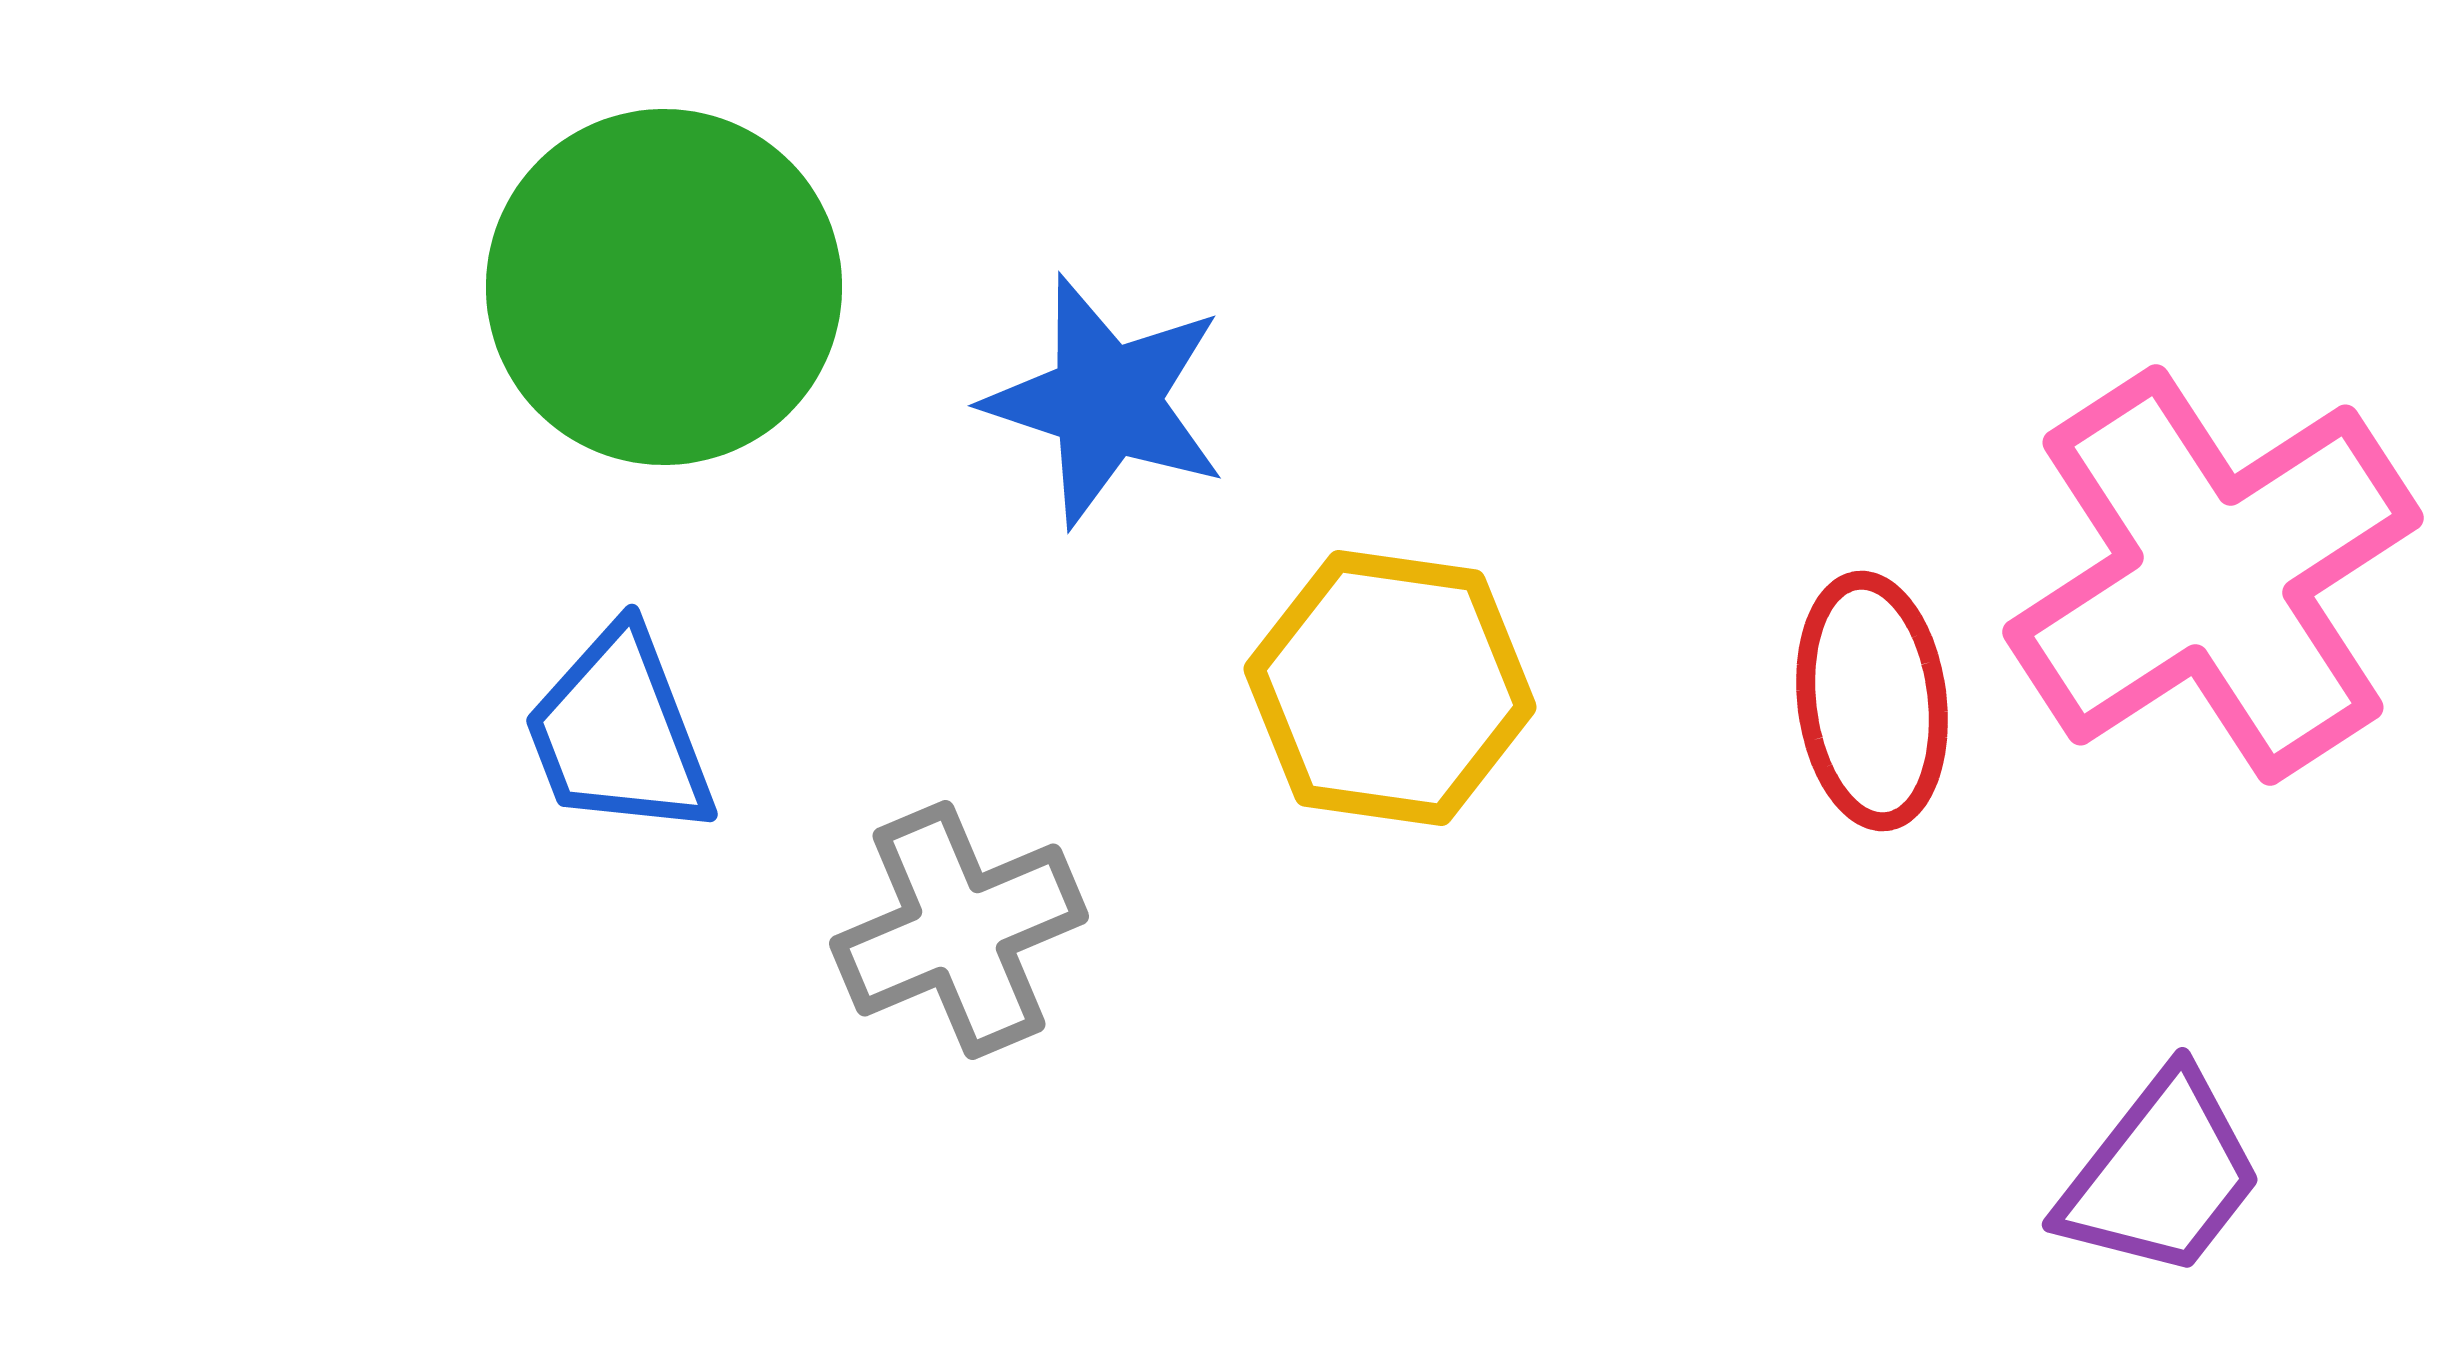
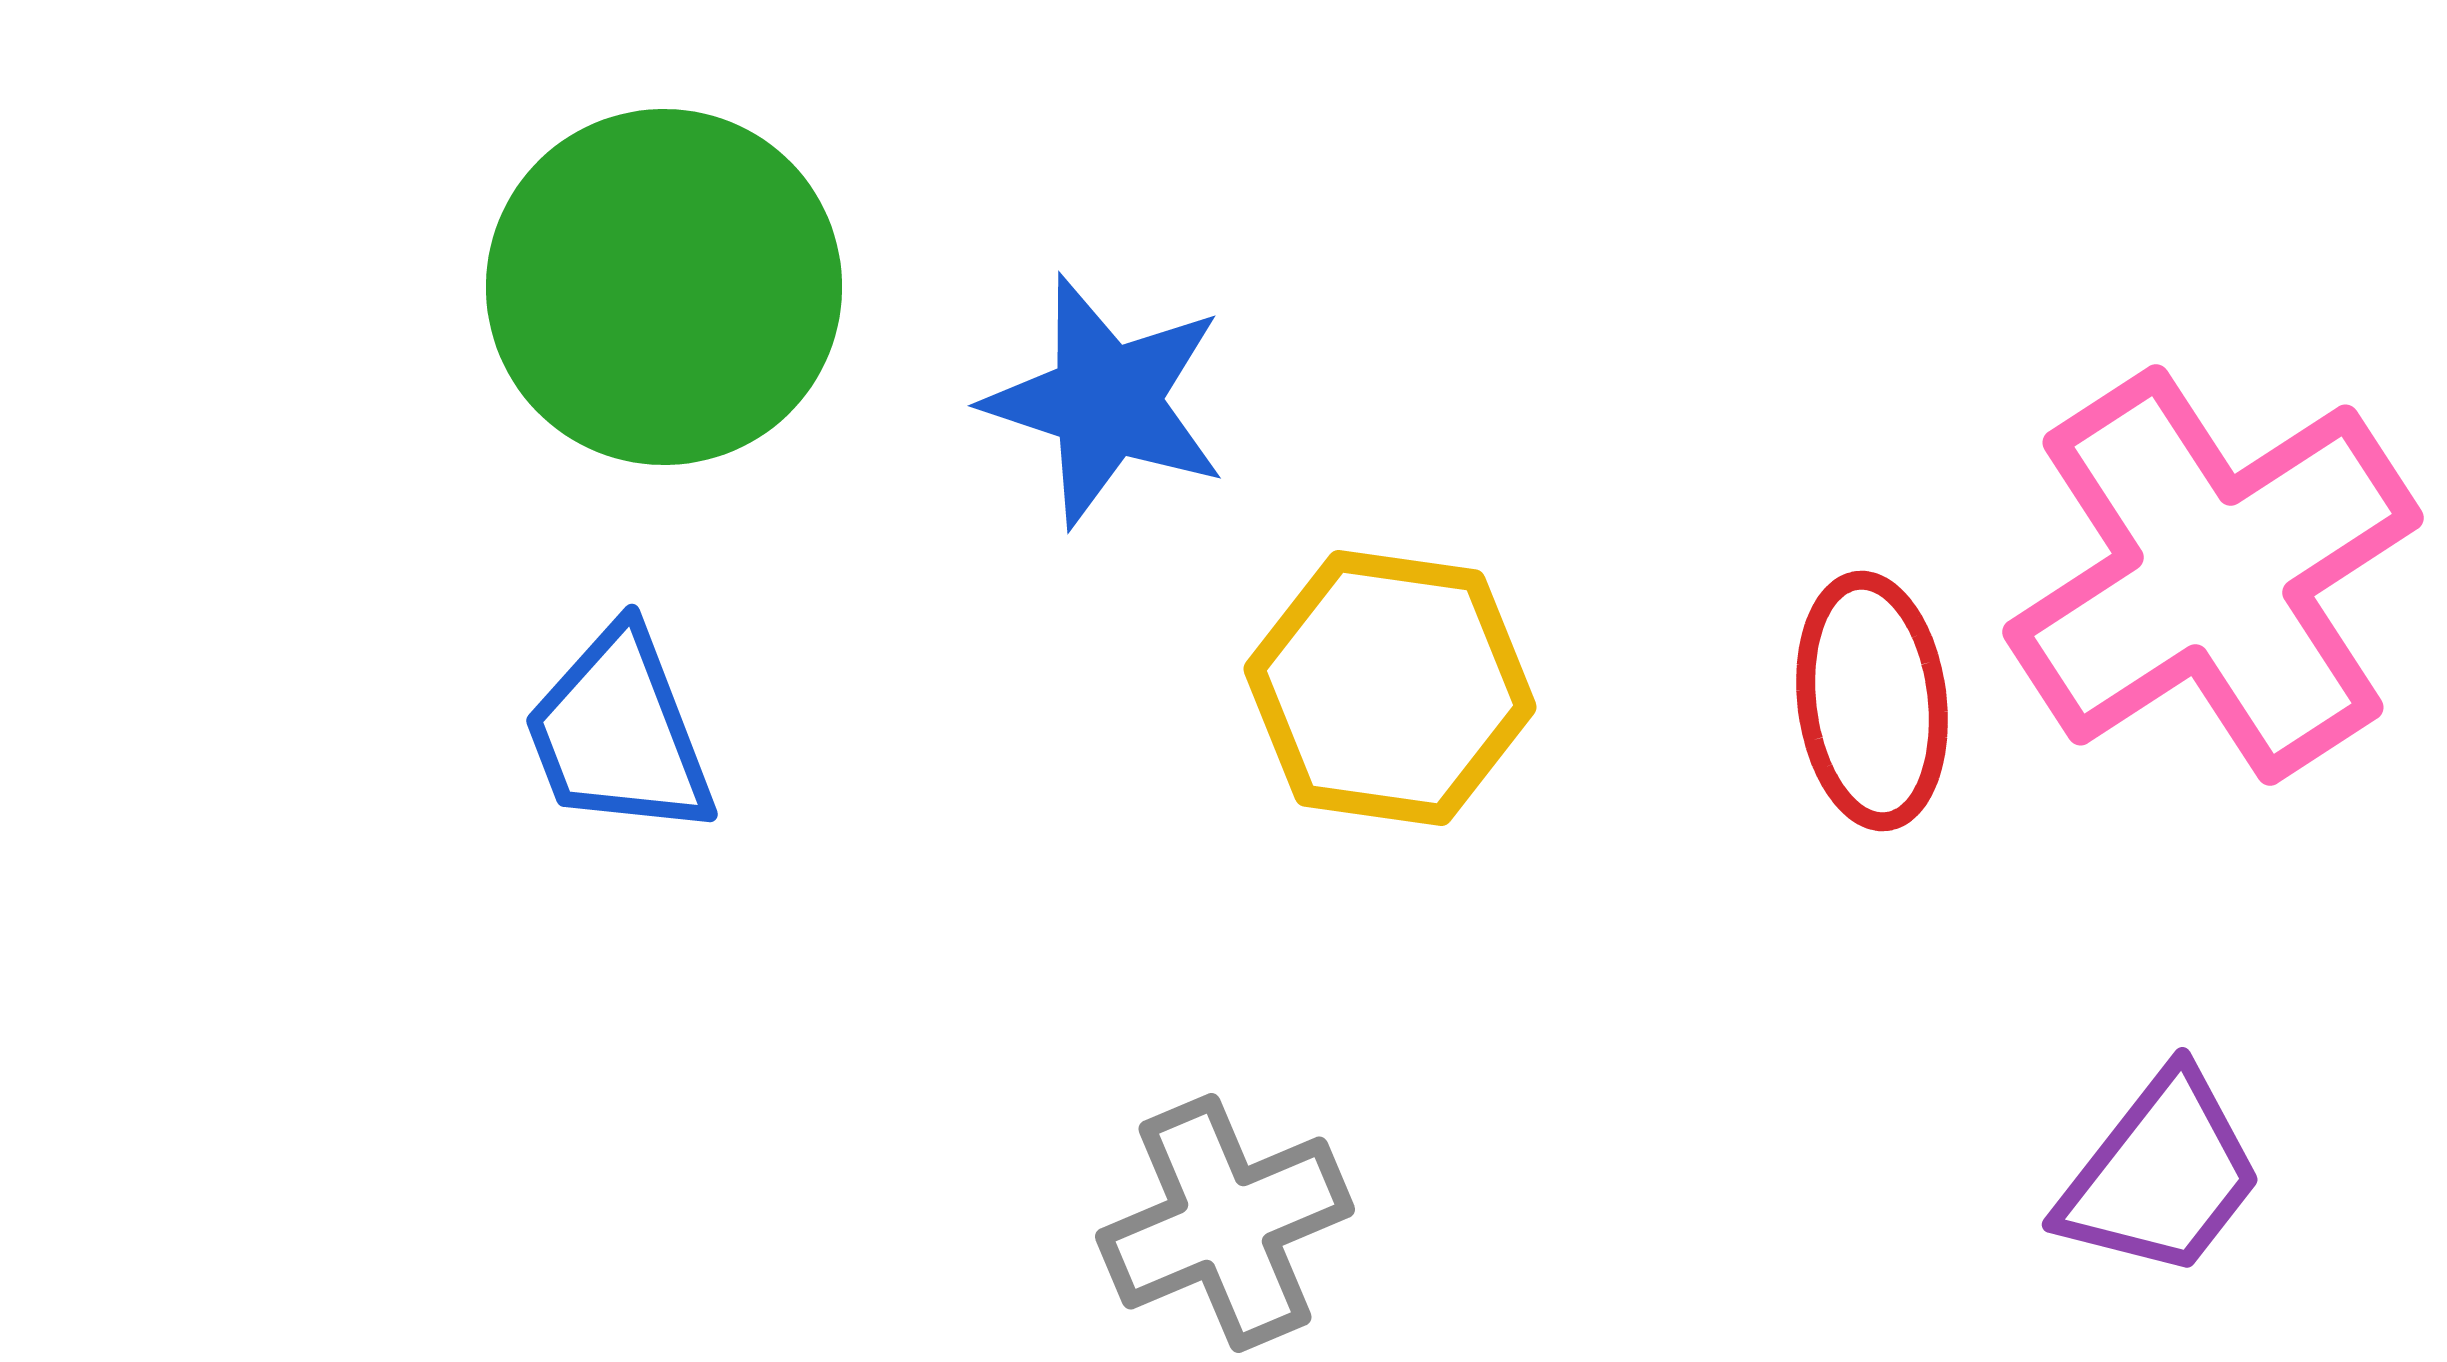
gray cross: moved 266 px right, 293 px down
